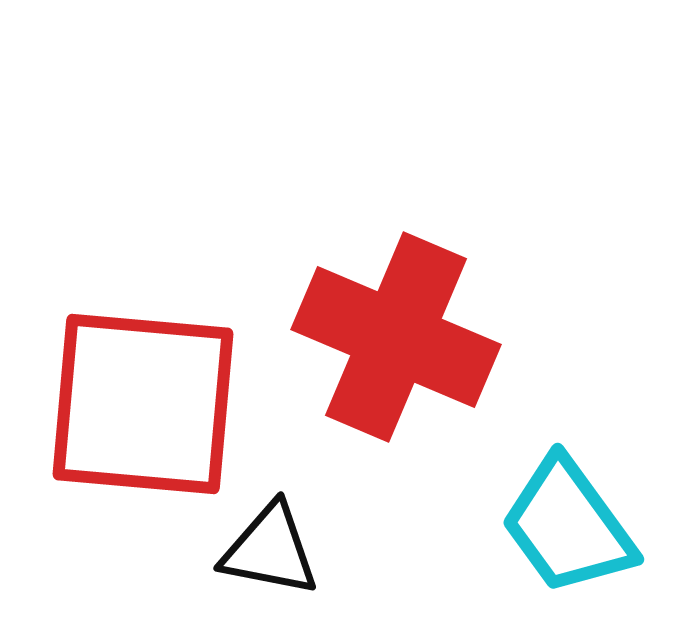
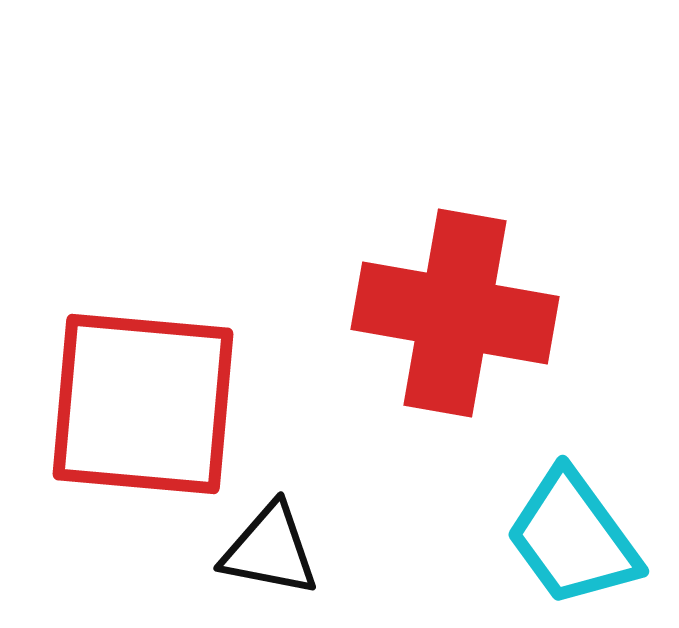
red cross: moved 59 px right, 24 px up; rotated 13 degrees counterclockwise
cyan trapezoid: moved 5 px right, 12 px down
